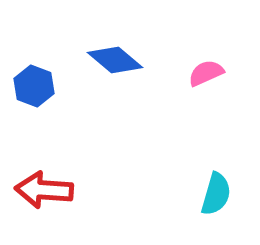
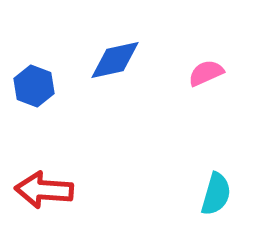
blue diamond: rotated 52 degrees counterclockwise
